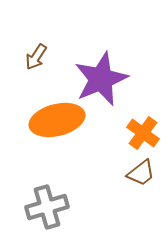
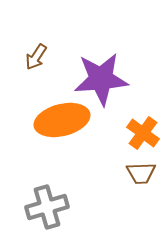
purple star: rotated 18 degrees clockwise
orange ellipse: moved 5 px right
brown trapezoid: rotated 36 degrees clockwise
